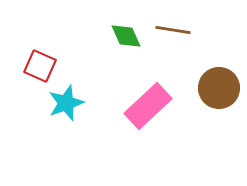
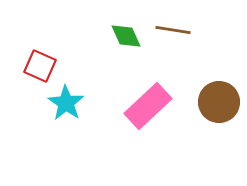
brown circle: moved 14 px down
cyan star: rotated 18 degrees counterclockwise
